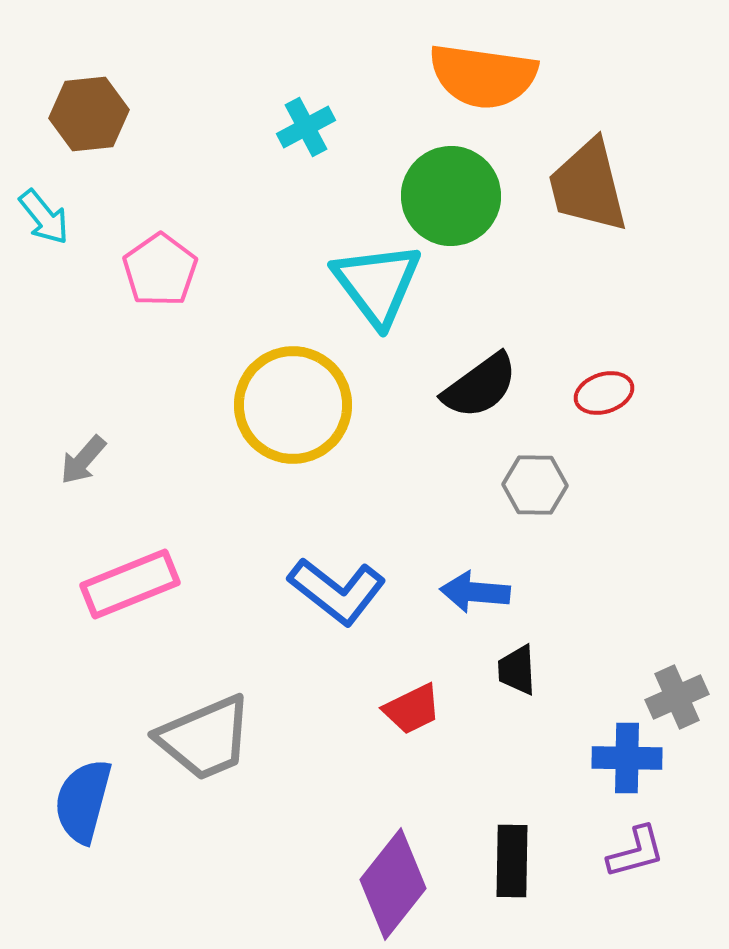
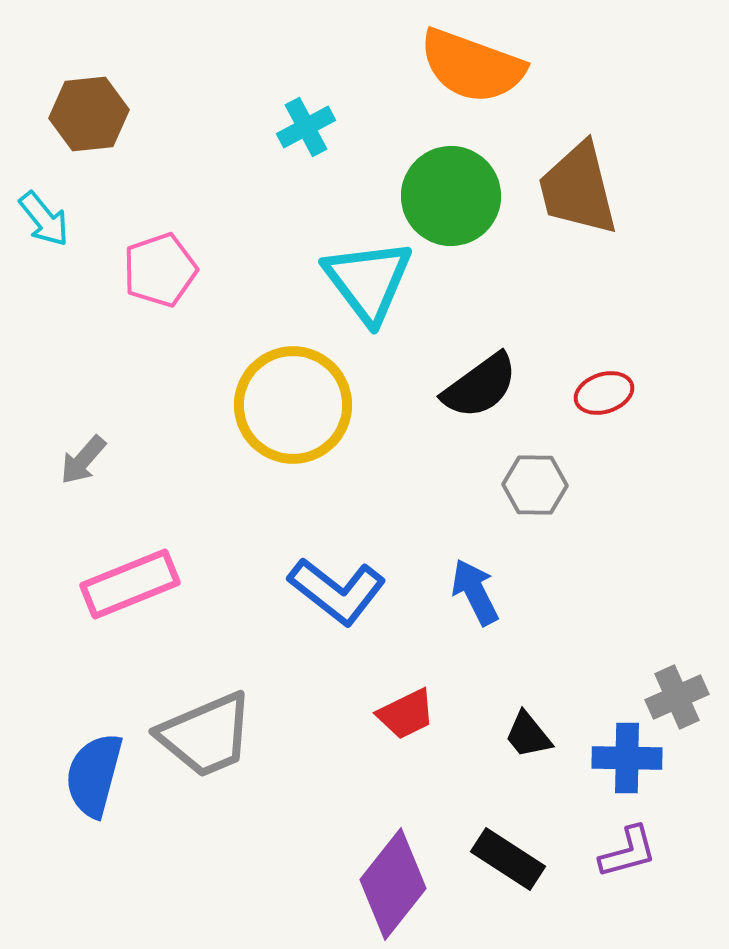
orange semicircle: moved 11 px left, 10 px up; rotated 12 degrees clockwise
brown trapezoid: moved 10 px left, 3 px down
cyan arrow: moved 2 px down
pink pentagon: rotated 16 degrees clockwise
cyan triangle: moved 9 px left, 3 px up
blue arrow: rotated 58 degrees clockwise
black trapezoid: moved 11 px right, 65 px down; rotated 36 degrees counterclockwise
red trapezoid: moved 6 px left, 5 px down
gray trapezoid: moved 1 px right, 3 px up
blue semicircle: moved 11 px right, 26 px up
purple L-shape: moved 8 px left
black rectangle: moved 4 px left, 2 px up; rotated 58 degrees counterclockwise
